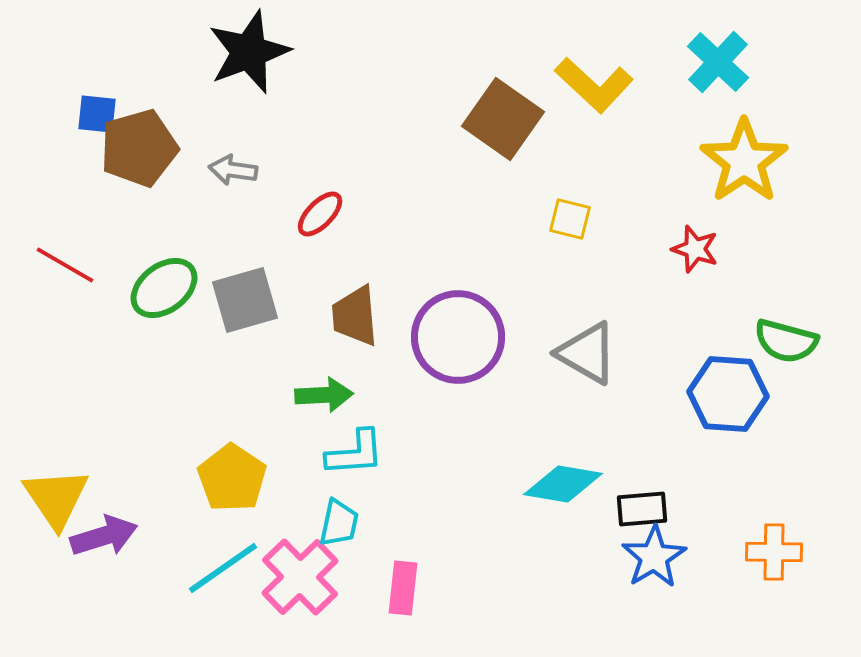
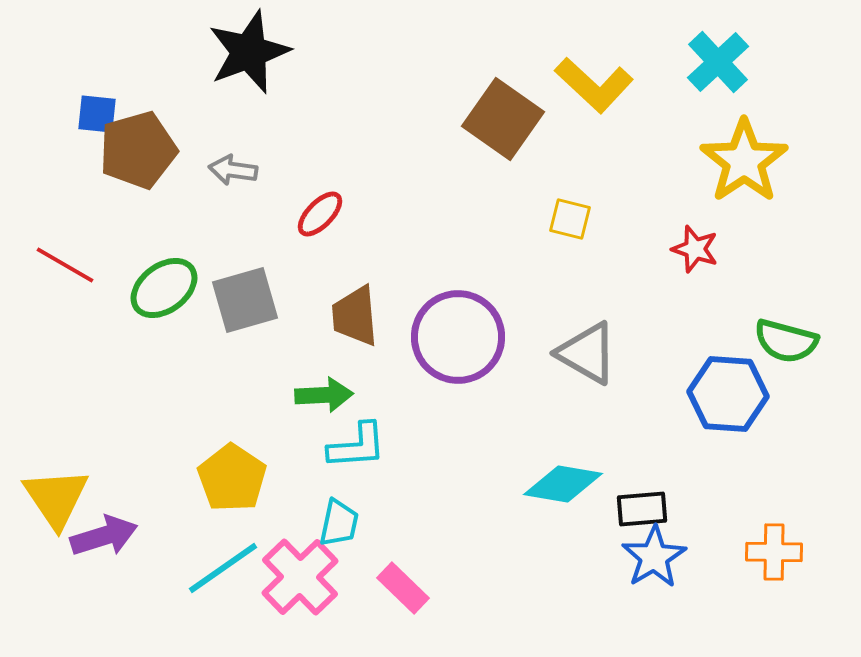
cyan cross: rotated 4 degrees clockwise
brown pentagon: moved 1 px left, 2 px down
cyan L-shape: moved 2 px right, 7 px up
pink rectangle: rotated 52 degrees counterclockwise
